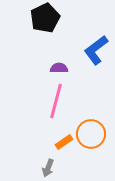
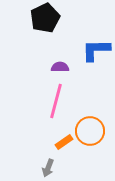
blue L-shape: rotated 36 degrees clockwise
purple semicircle: moved 1 px right, 1 px up
orange circle: moved 1 px left, 3 px up
